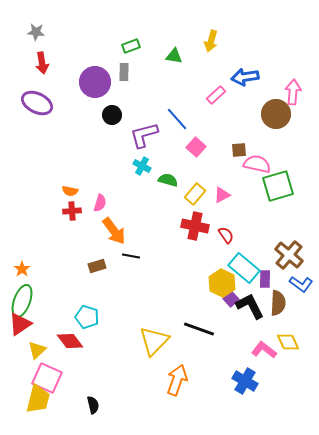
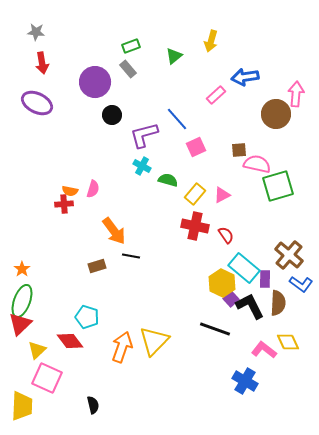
green triangle at (174, 56): rotated 48 degrees counterclockwise
gray rectangle at (124, 72): moved 4 px right, 3 px up; rotated 42 degrees counterclockwise
pink arrow at (293, 92): moved 3 px right, 2 px down
pink square at (196, 147): rotated 24 degrees clockwise
pink semicircle at (100, 203): moved 7 px left, 14 px up
red cross at (72, 211): moved 8 px left, 7 px up
red triangle at (20, 324): rotated 10 degrees counterclockwise
black line at (199, 329): moved 16 px right
orange arrow at (177, 380): moved 55 px left, 33 px up
yellow trapezoid at (38, 399): moved 16 px left, 7 px down; rotated 12 degrees counterclockwise
